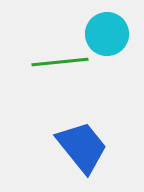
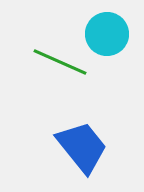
green line: rotated 30 degrees clockwise
